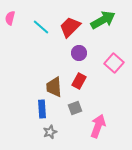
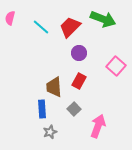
green arrow: moved 1 px up; rotated 50 degrees clockwise
pink square: moved 2 px right, 3 px down
gray square: moved 1 px left, 1 px down; rotated 24 degrees counterclockwise
